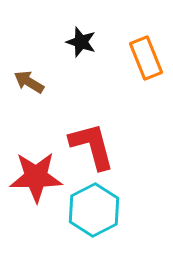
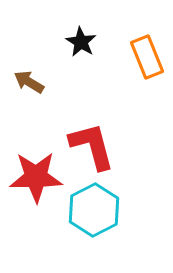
black star: rotated 12 degrees clockwise
orange rectangle: moved 1 px right, 1 px up
